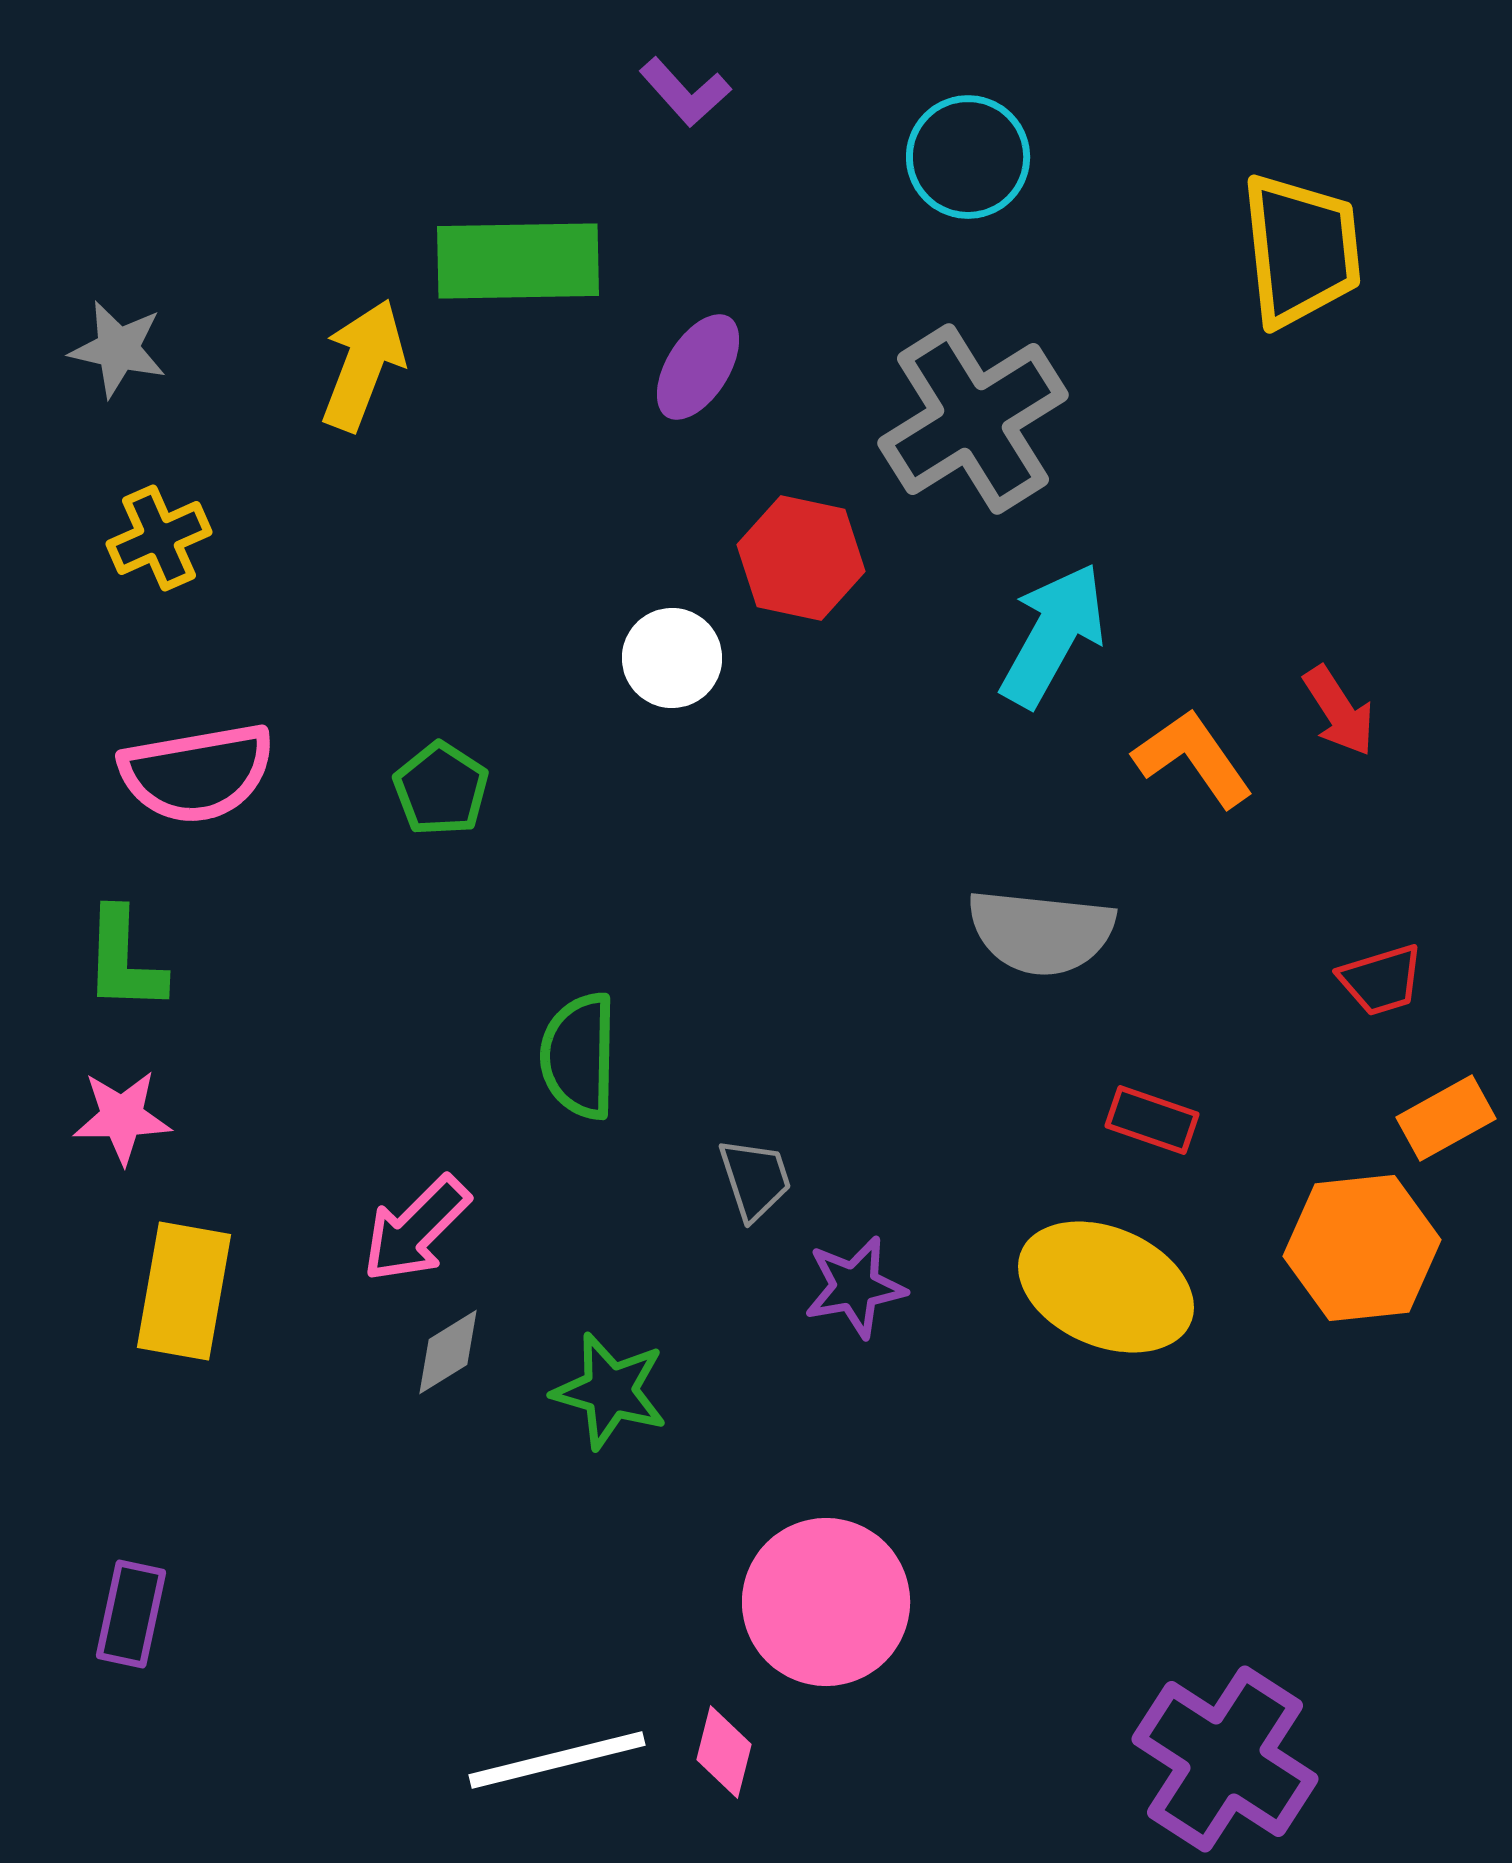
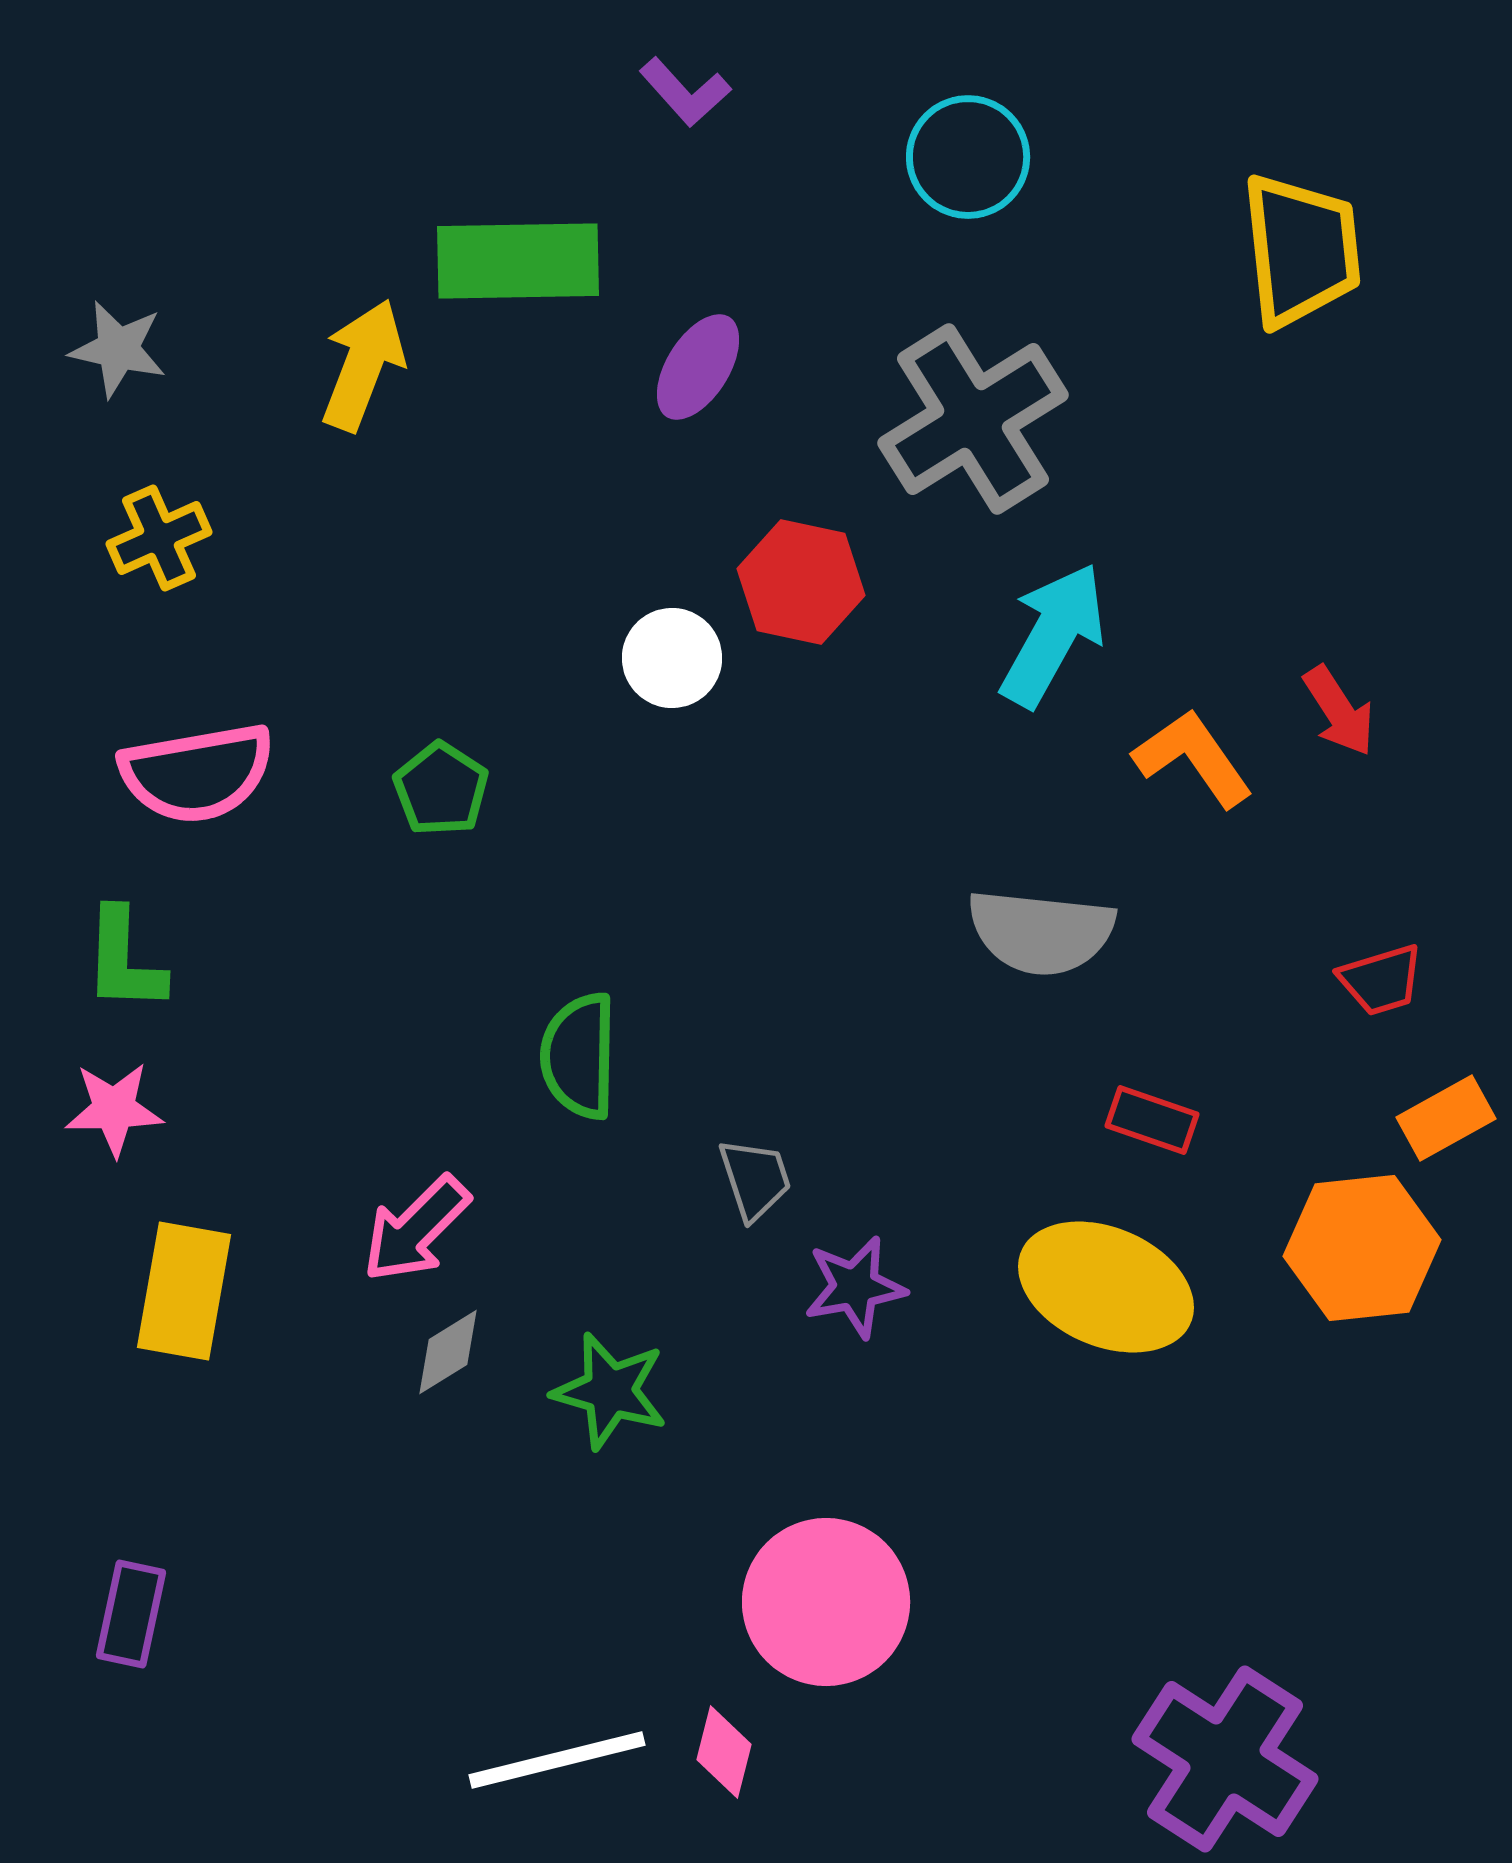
red hexagon: moved 24 px down
pink star: moved 8 px left, 8 px up
